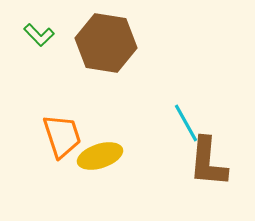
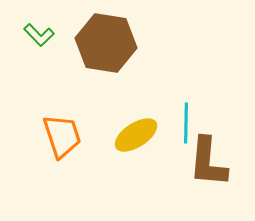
cyan line: rotated 30 degrees clockwise
yellow ellipse: moved 36 px right, 21 px up; rotated 15 degrees counterclockwise
